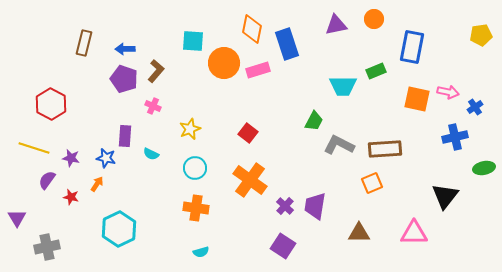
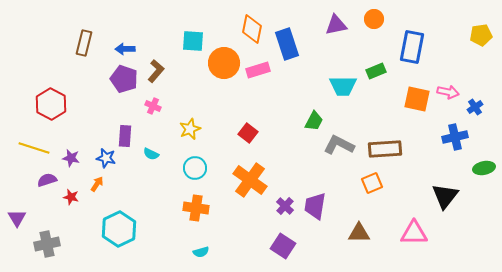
purple semicircle at (47, 180): rotated 36 degrees clockwise
gray cross at (47, 247): moved 3 px up
